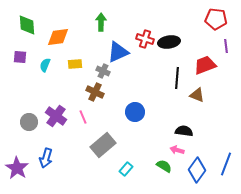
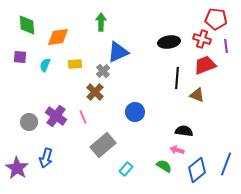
red cross: moved 57 px right
gray cross: rotated 24 degrees clockwise
brown cross: rotated 18 degrees clockwise
blue diamond: rotated 15 degrees clockwise
